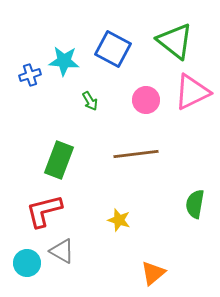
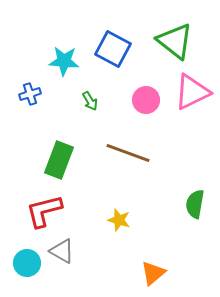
blue cross: moved 19 px down
brown line: moved 8 px left, 1 px up; rotated 27 degrees clockwise
